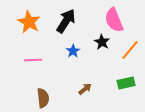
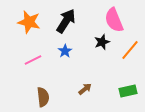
orange star: rotated 15 degrees counterclockwise
black star: rotated 21 degrees clockwise
blue star: moved 8 px left
pink line: rotated 24 degrees counterclockwise
green rectangle: moved 2 px right, 8 px down
brown semicircle: moved 1 px up
